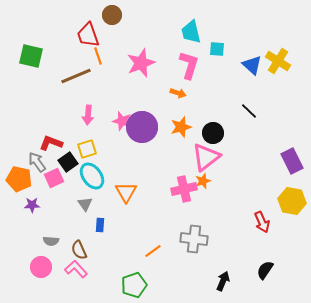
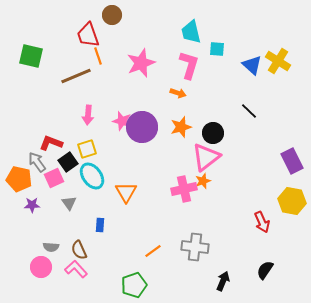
gray triangle at (85, 204): moved 16 px left, 1 px up
gray cross at (194, 239): moved 1 px right, 8 px down
gray semicircle at (51, 241): moved 6 px down
